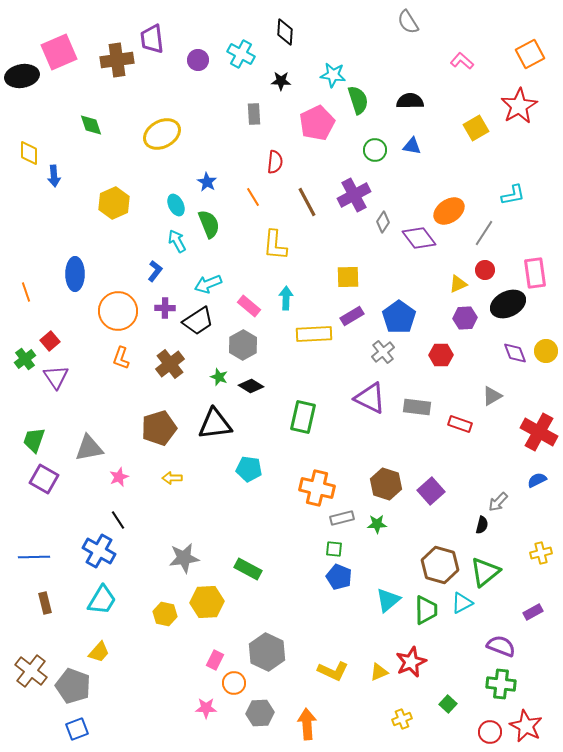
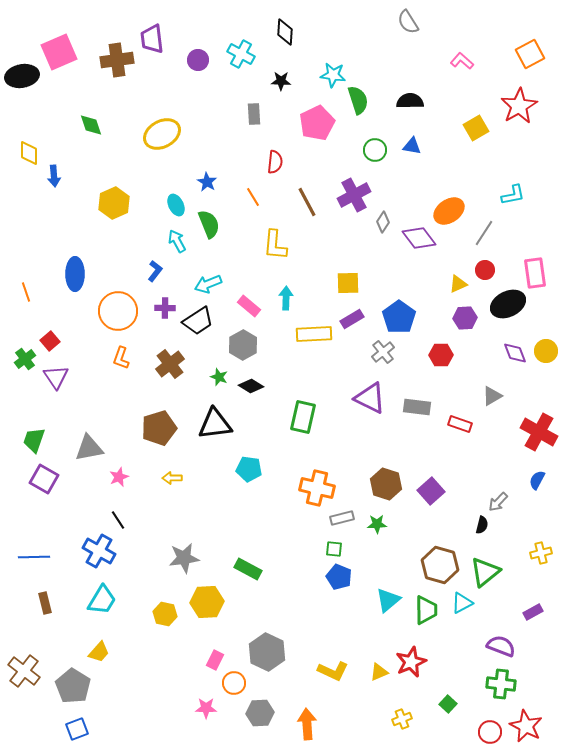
yellow square at (348, 277): moved 6 px down
purple rectangle at (352, 316): moved 3 px down
blue semicircle at (537, 480): rotated 36 degrees counterclockwise
brown cross at (31, 671): moved 7 px left
gray pentagon at (73, 686): rotated 12 degrees clockwise
